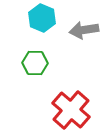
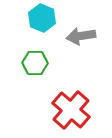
gray arrow: moved 3 px left, 6 px down
